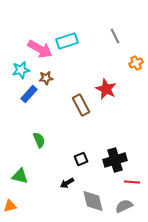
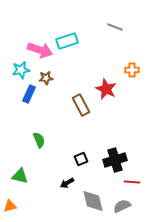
gray line: moved 9 px up; rotated 42 degrees counterclockwise
pink arrow: moved 1 px down; rotated 10 degrees counterclockwise
orange cross: moved 4 px left, 7 px down; rotated 24 degrees clockwise
blue rectangle: rotated 18 degrees counterclockwise
gray semicircle: moved 2 px left
